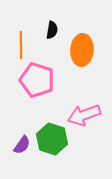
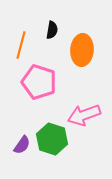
orange line: rotated 16 degrees clockwise
pink pentagon: moved 2 px right, 2 px down
